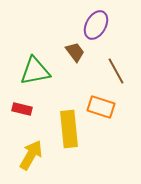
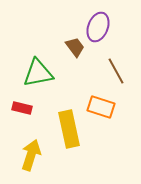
purple ellipse: moved 2 px right, 2 px down; rotated 8 degrees counterclockwise
brown trapezoid: moved 5 px up
green triangle: moved 3 px right, 2 px down
red rectangle: moved 1 px up
yellow rectangle: rotated 6 degrees counterclockwise
yellow arrow: rotated 12 degrees counterclockwise
